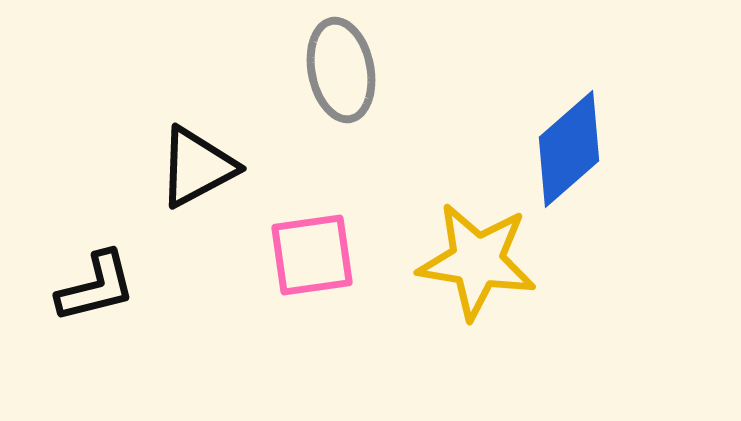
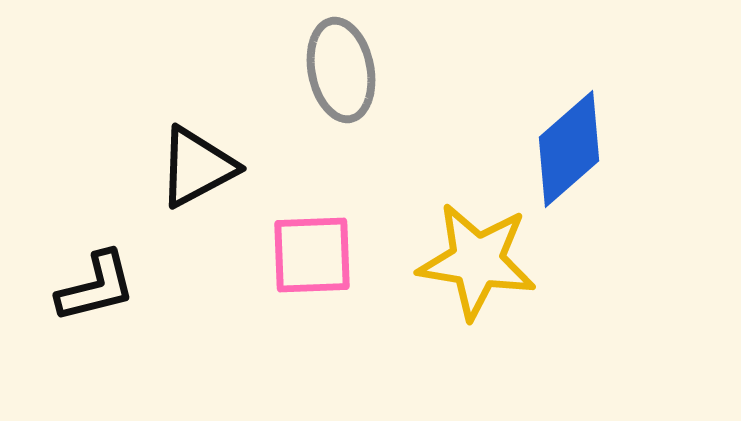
pink square: rotated 6 degrees clockwise
